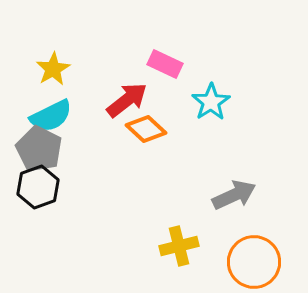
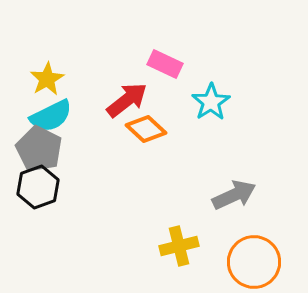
yellow star: moved 6 px left, 10 px down
